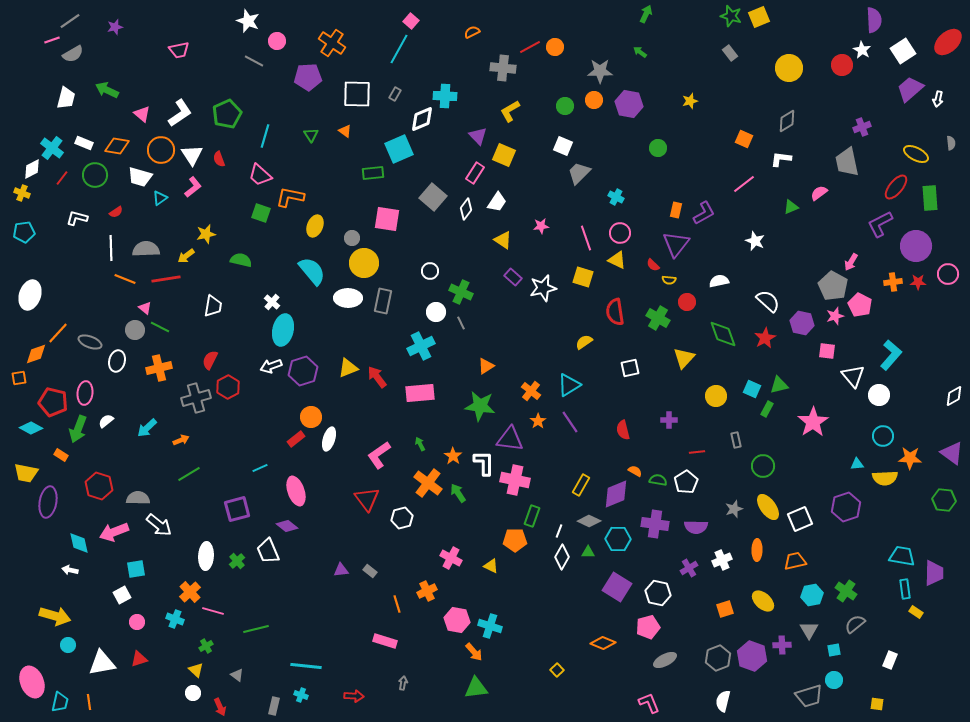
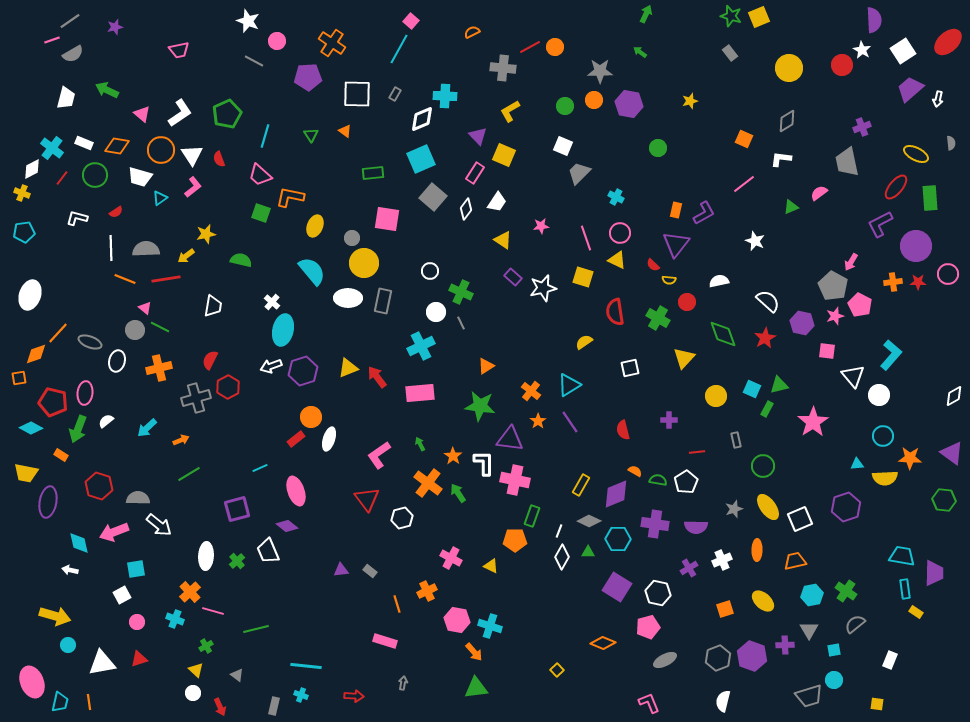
cyan square at (399, 149): moved 22 px right, 10 px down
purple cross at (782, 645): moved 3 px right
